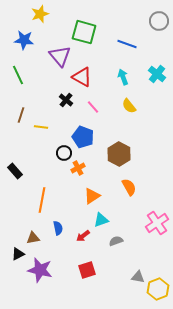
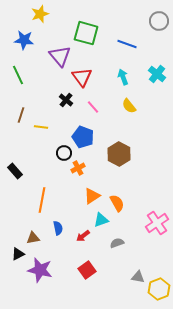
green square: moved 2 px right, 1 px down
red triangle: rotated 25 degrees clockwise
orange semicircle: moved 12 px left, 16 px down
gray semicircle: moved 1 px right, 2 px down
red square: rotated 18 degrees counterclockwise
yellow hexagon: moved 1 px right
